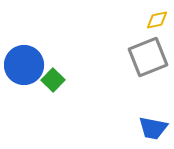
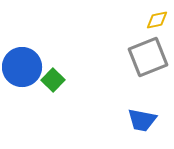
blue circle: moved 2 px left, 2 px down
blue trapezoid: moved 11 px left, 8 px up
